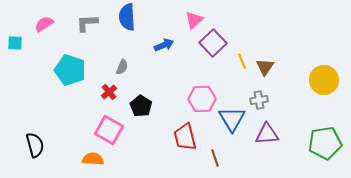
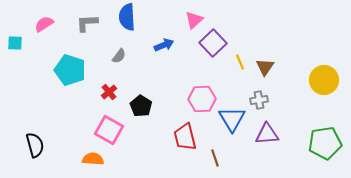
yellow line: moved 2 px left, 1 px down
gray semicircle: moved 3 px left, 11 px up; rotated 14 degrees clockwise
